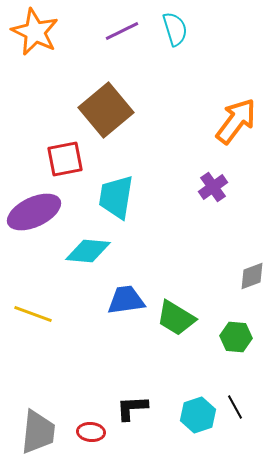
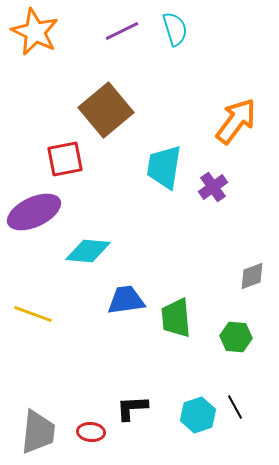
cyan trapezoid: moved 48 px right, 30 px up
green trapezoid: rotated 54 degrees clockwise
